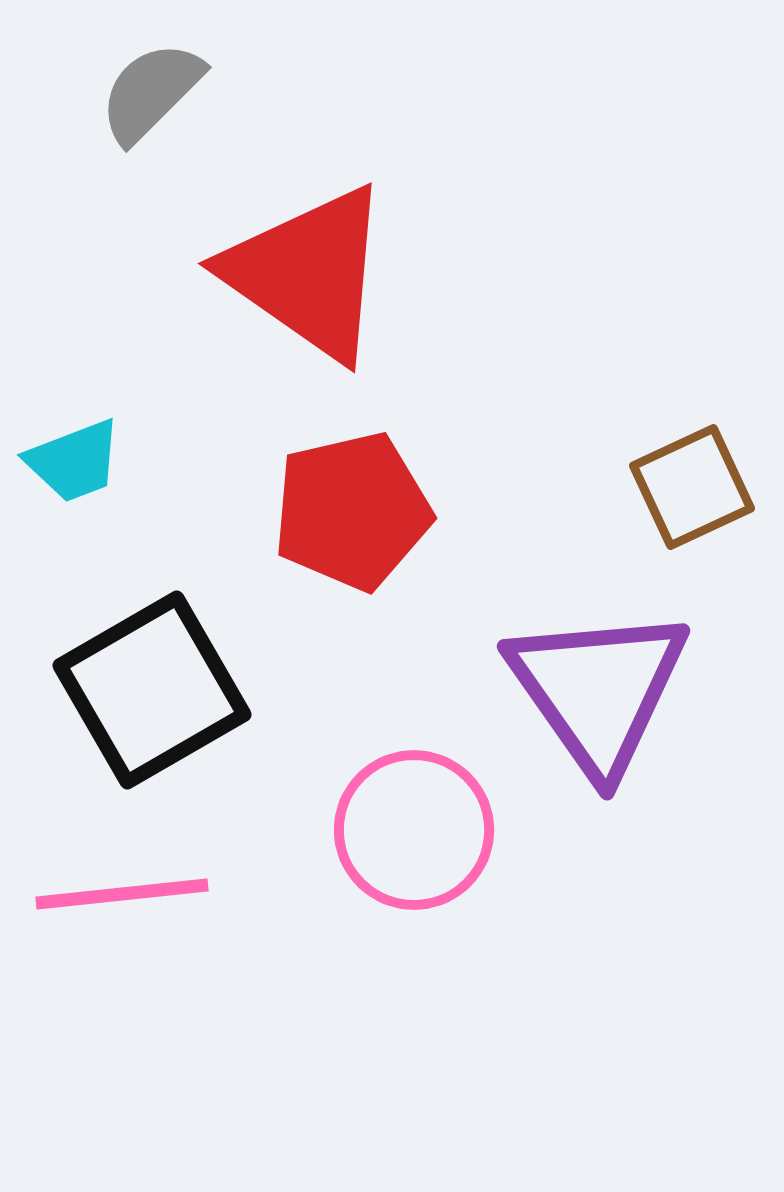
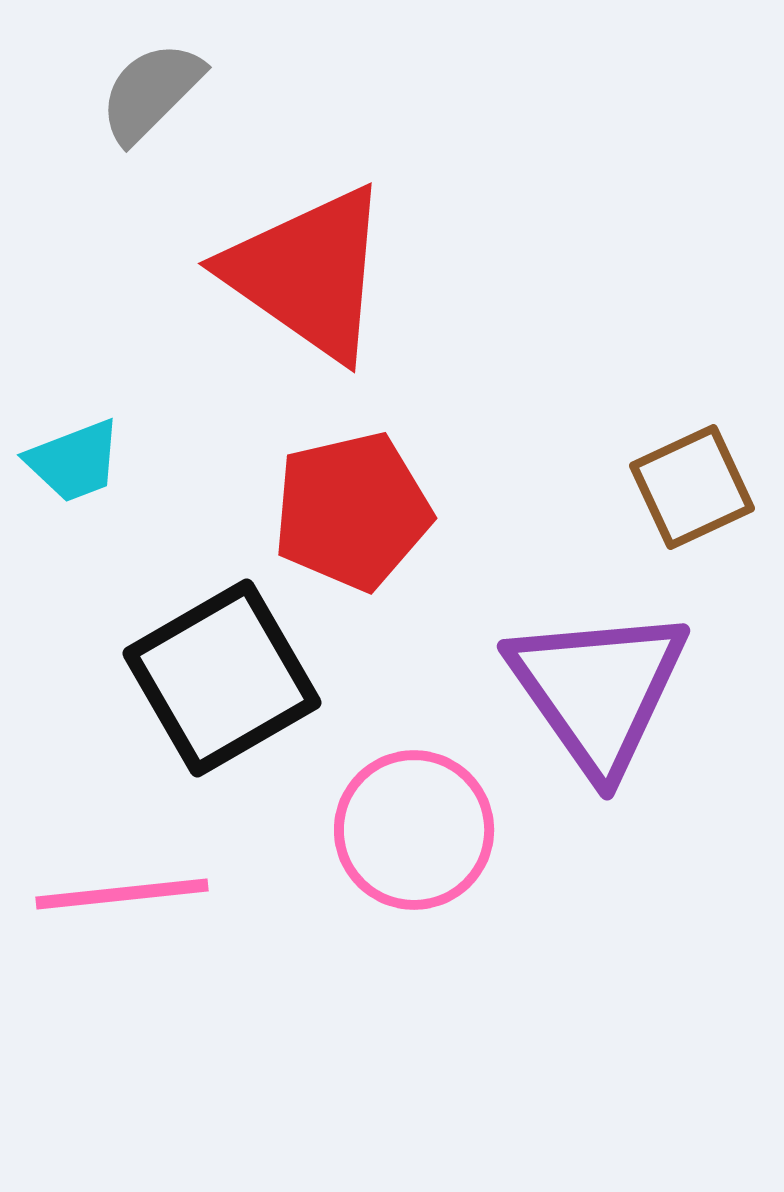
black square: moved 70 px right, 12 px up
